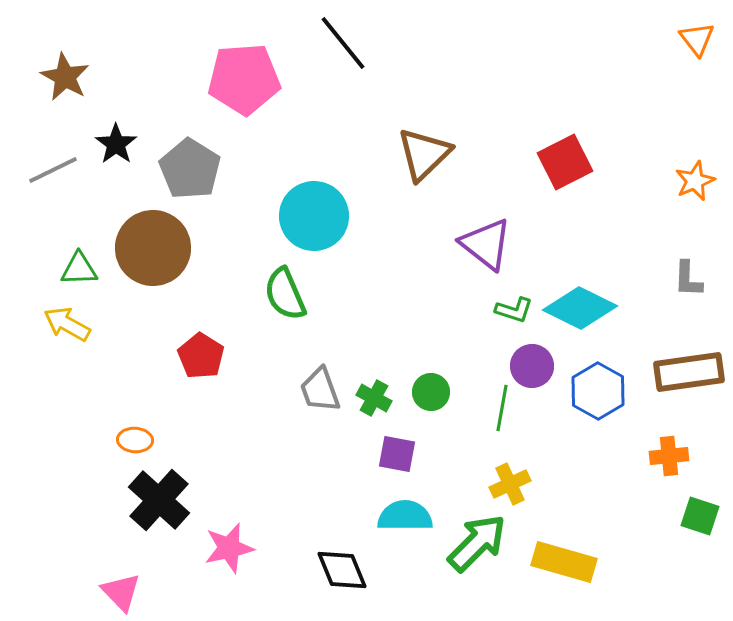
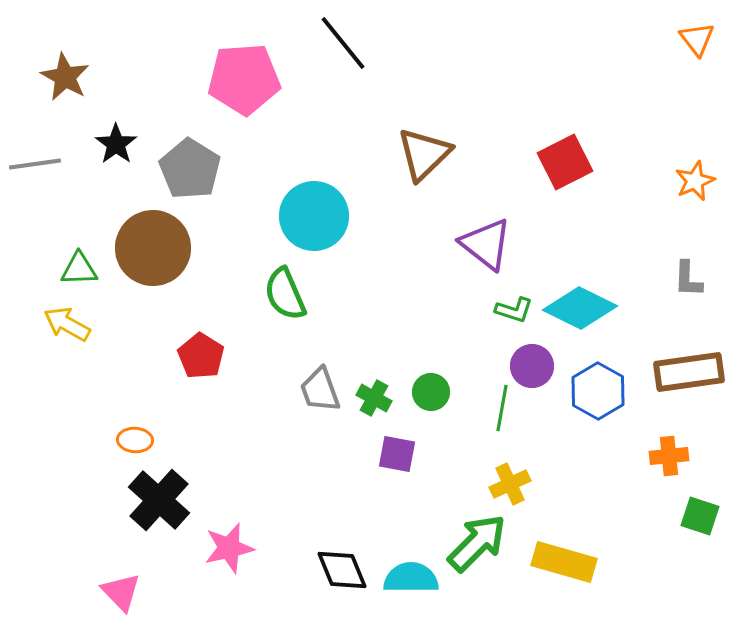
gray line: moved 18 px left, 6 px up; rotated 18 degrees clockwise
cyan semicircle: moved 6 px right, 62 px down
